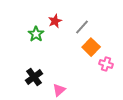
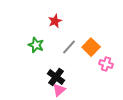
gray line: moved 13 px left, 20 px down
green star: moved 11 px down; rotated 14 degrees counterclockwise
black cross: moved 22 px right; rotated 18 degrees counterclockwise
